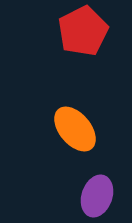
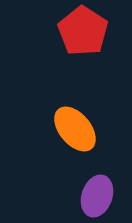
red pentagon: rotated 12 degrees counterclockwise
